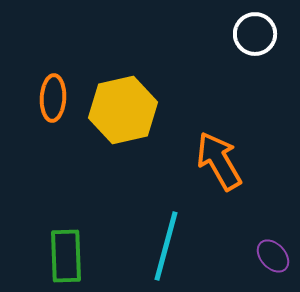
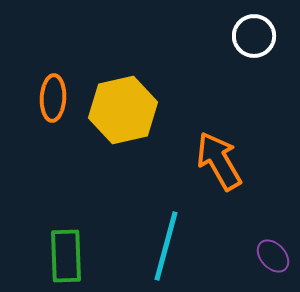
white circle: moved 1 px left, 2 px down
